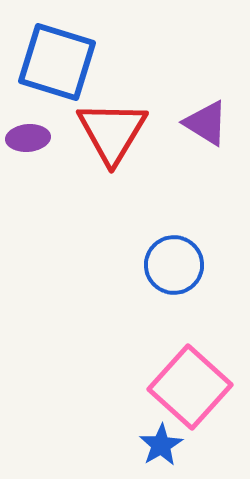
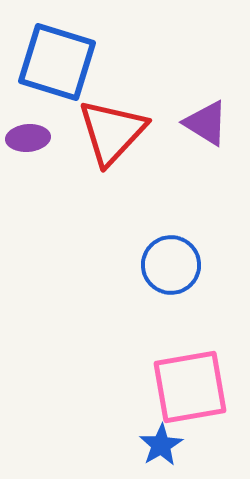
red triangle: rotated 12 degrees clockwise
blue circle: moved 3 px left
pink square: rotated 38 degrees clockwise
